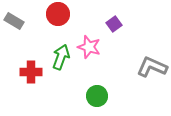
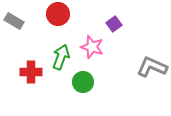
pink star: moved 3 px right
green circle: moved 14 px left, 14 px up
